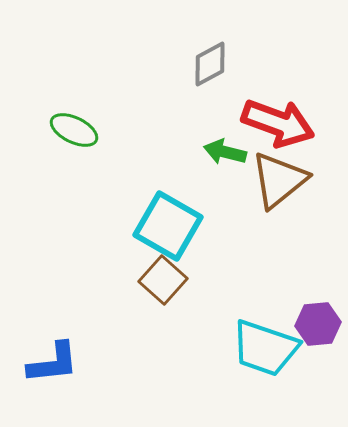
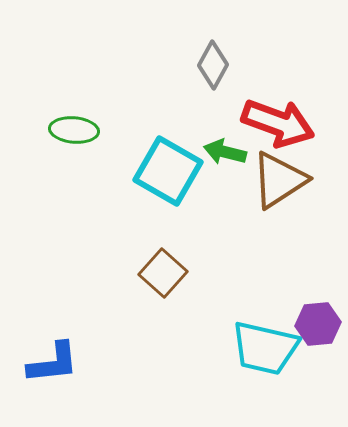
gray diamond: moved 3 px right, 1 px down; rotated 33 degrees counterclockwise
green ellipse: rotated 21 degrees counterclockwise
brown triangle: rotated 6 degrees clockwise
cyan square: moved 55 px up
brown square: moved 7 px up
cyan trapezoid: rotated 6 degrees counterclockwise
